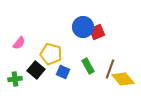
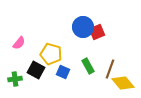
black square: rotated 12 degrees counterclockwise
yellow diamond: moved 4 px down
